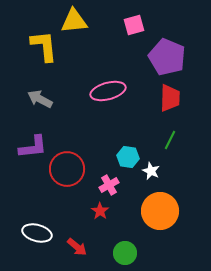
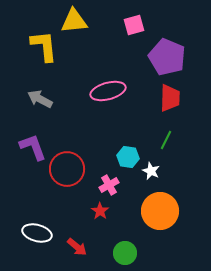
green line: moved 4 px left
purple L-shape: rotated 104 degrees counterclockwise
